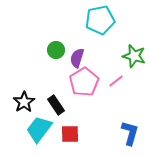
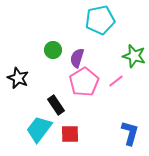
green circle: moved 3 px left
black star: moved 6 px left, 24 px up; rotated 15 degrees counterclockwise
